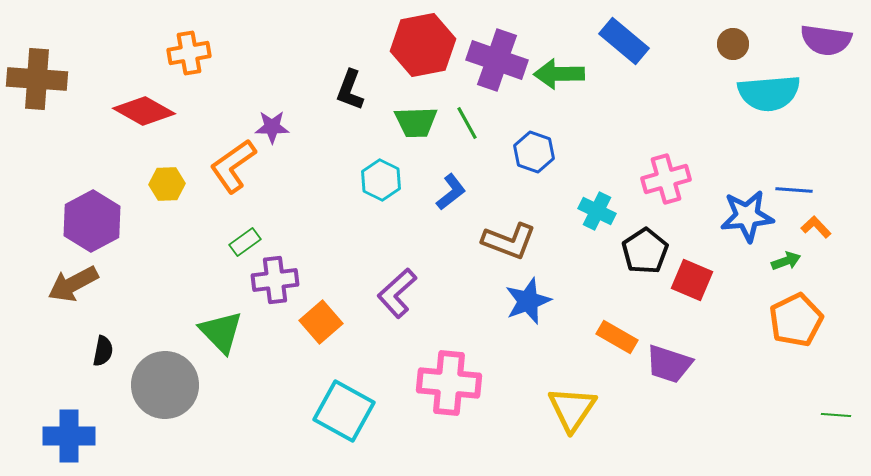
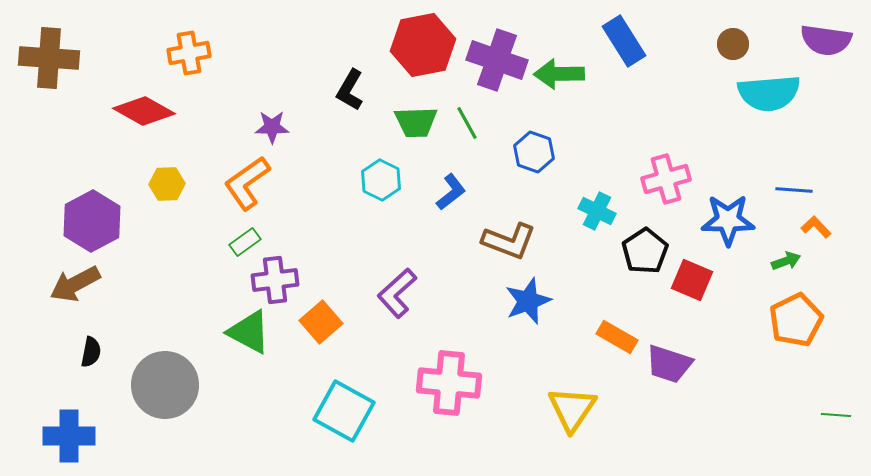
blue rectangle at (624, 41): rotated 18 degrees clockwise
brown cross at (37, 79): moved 12 px right, 21 px up
black L-shape at (350, 90): rotated 9 degrees clockwise
orange L-shape at (233, 166): moved 14 px right, 17 px down
blue star at (747, 216): moved 19 px left, 4 px down; rotated 6 degrees clockwise
brown arrow at (73, 284): moved 2 px right
green triangle at (221, 332): moved 28 px right; rotated 18 degrees counterclockwise
black semicircle at (103, 351): moved 12 px left, 1 px down
